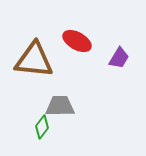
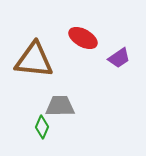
red ellipse: moved 6 px right, 3 px up
purple trapezoid: rotated 25 degrees clockwise
green diamond: rotated 15 degrees counterclockwise
